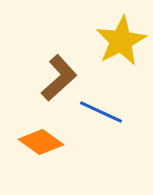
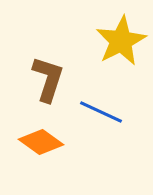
brown L-shape: moved 11 px left, 1 px down; rotated 30 degrees counterclockwise
